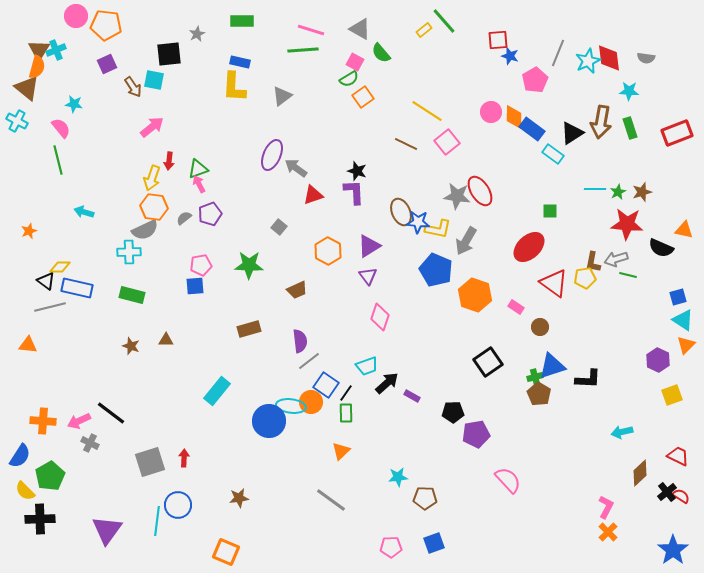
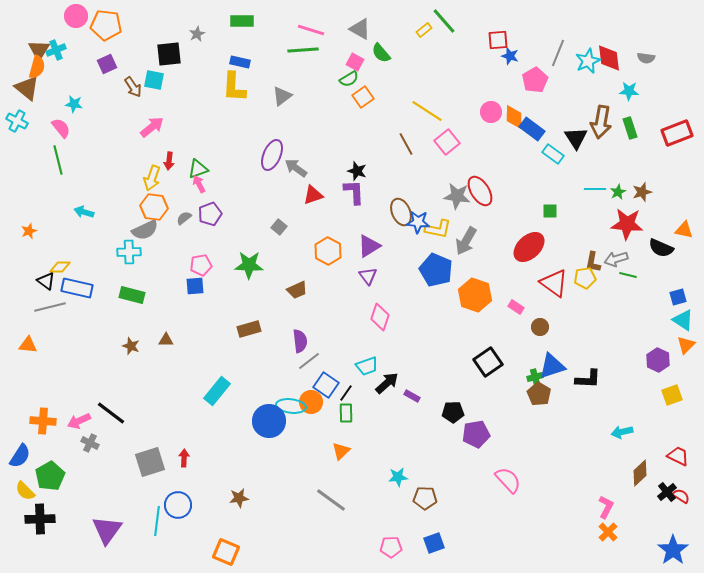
black triangle at (572, 133): moved 4 px right, 5 px down; rotated 30 degrees counterclockwise
brown line at (406, 144): rotated 35 degrees clockwise
